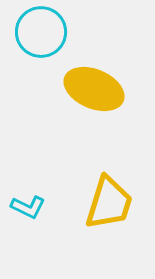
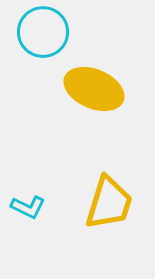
cyan circle: moved 2 px right
